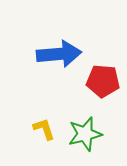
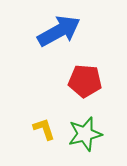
blue arrow: moved 23 px up; rotated 24 degrees counterclockwise
red pentagon: moved 18 px left
